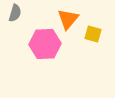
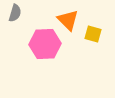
orange triangle: moved 1 px down; rotated 25 degrees counterclockwise
